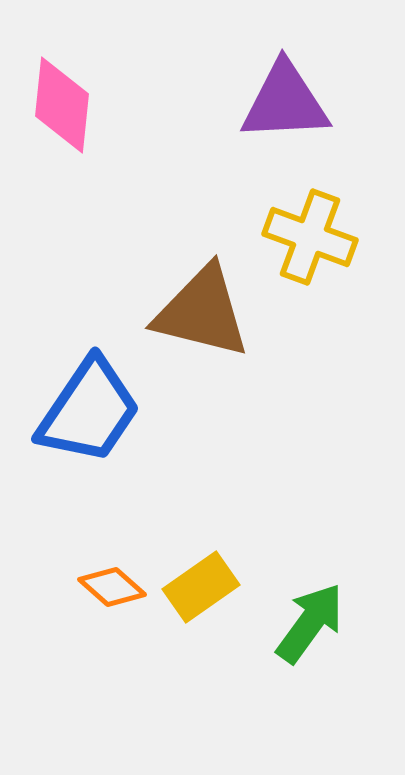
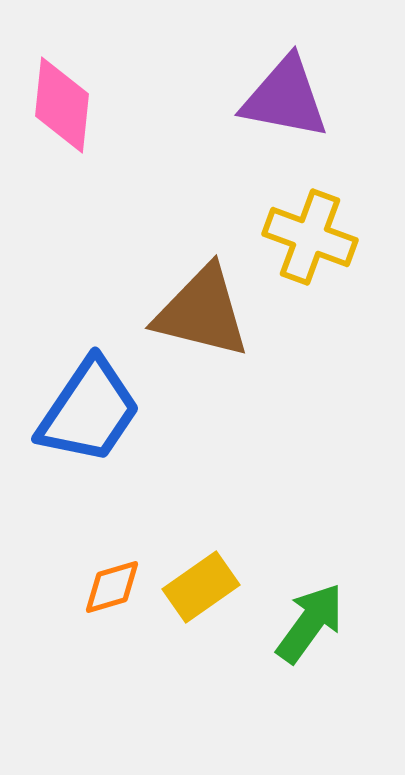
purple triangle: moved 4 px up; rotated 14 degrees clockwise
orange diamond: rotated 58 degrees counterclockwise
